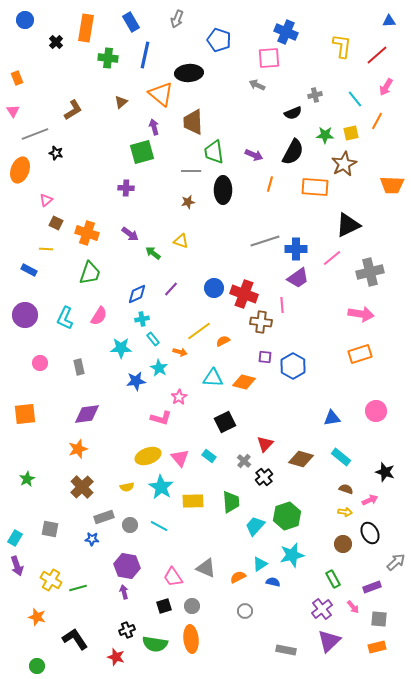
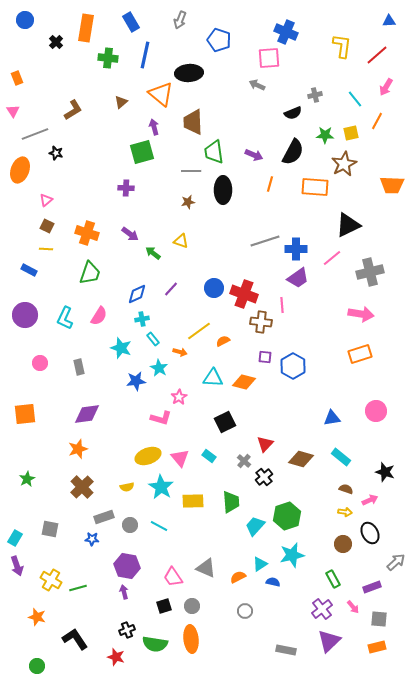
gray arrow at (177, 19): moved 3 px right, 1 px down
brown square at (56, 223): moved 9 px left, 3 px down
cyan star at (121, 348): rotated 20 degrees clockwise
